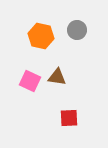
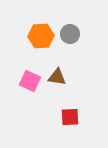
gray circle: moved 7 px left, 4 px down
orange hexagon: rotated 15 degrees counterclockwise
red square: moved 1 px right, 1 px up
